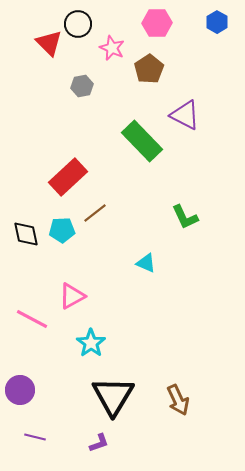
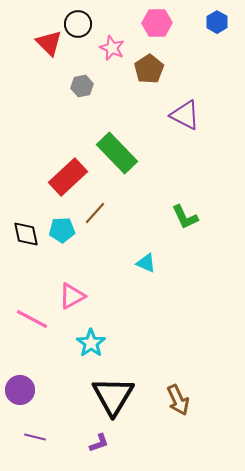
green rectangle: moved 25 px left, 12 px down
brown line: rotated 10 degrees counterclockwise
